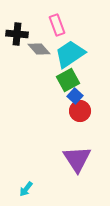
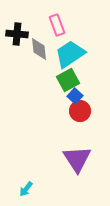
gray diamond: rotated 35 degrees clockwise
